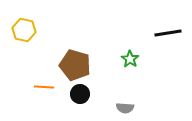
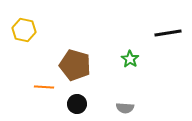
black circle: moved 3 px left, 10 px down
